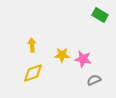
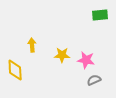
green rectangle: rotated 35 degrees counterclockwise
pink star: moved 3 px right, 1 px down
yellow diamond: moved 18 px left, 3 px up; rotated 75 degrees counterclockwise
